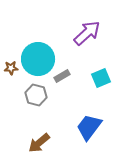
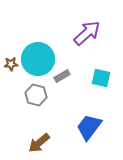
brown star: moved 4 px up
cyan square: rotated 36 degrees clockwise
